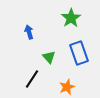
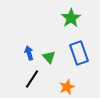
blue arrow: moved 21 px down
